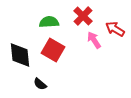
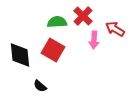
green semicircle: moved 8 px right
pink arrow: rotated 144 degrees counterclockwise
black semicircle: moved 2 px down
